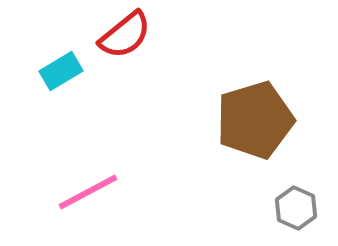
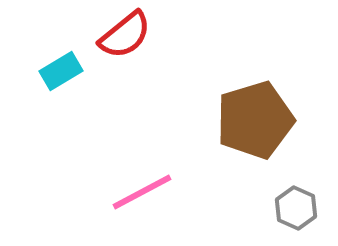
pink line: moved 54 px right
